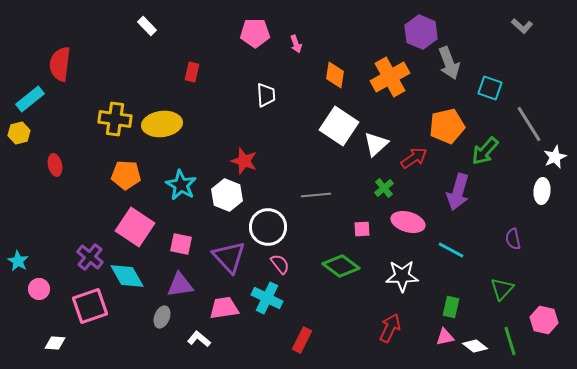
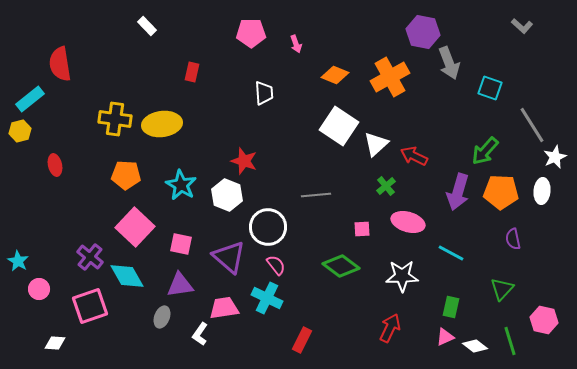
purple hexagon at (421, 32): moved 2 px right; rotated 12 degrees counterclockwise
pink pentagon at (255, 33): moved 4 px left
red semicircle at (60, 64): rotated 16 degrees counterclockwise
orange diamond at (335, 75): rotated 76 degrees counterclockwise
white trapezoid at (266, 95): moved 2 px left, 2 px up
gray line at (529, 124): moved 3 px right, 1 px down
orange pentagon at (447, 126): moved 54 px right, 66 px down; rotated 16 degrees clockwise
yellow hexagon at (19, 133): moved 1 px right, 2 px up
red arrow at (414, 158): moved 2 px up; rotated 120 degrees counterclockwise
green cross at (384, 188): moved 2 px right, 2 px up
pink square at (135, 227): rotated 9 degrees clockwise
cyan line at (451, 250): moved 3 px down
purple triangle at (229, 257): rotated 6 degrees counterclockwise
pink semicircle at (280, 264): moved 4 px left, 1 px down
pink triangle at (445, 337): rotated 12 degrees counterclockwise
white L-shape at (199, 339): moved 1 px right, 5 px up; rotated 95 degrees counterclockwise
